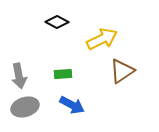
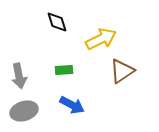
black diamond: rotated 45 degrees clockwise
yellow arrow: moved 1 px left
green rectangle: moved 1 px right, 4 px up
gray ellipse: moved 1 px left, 4 px down
